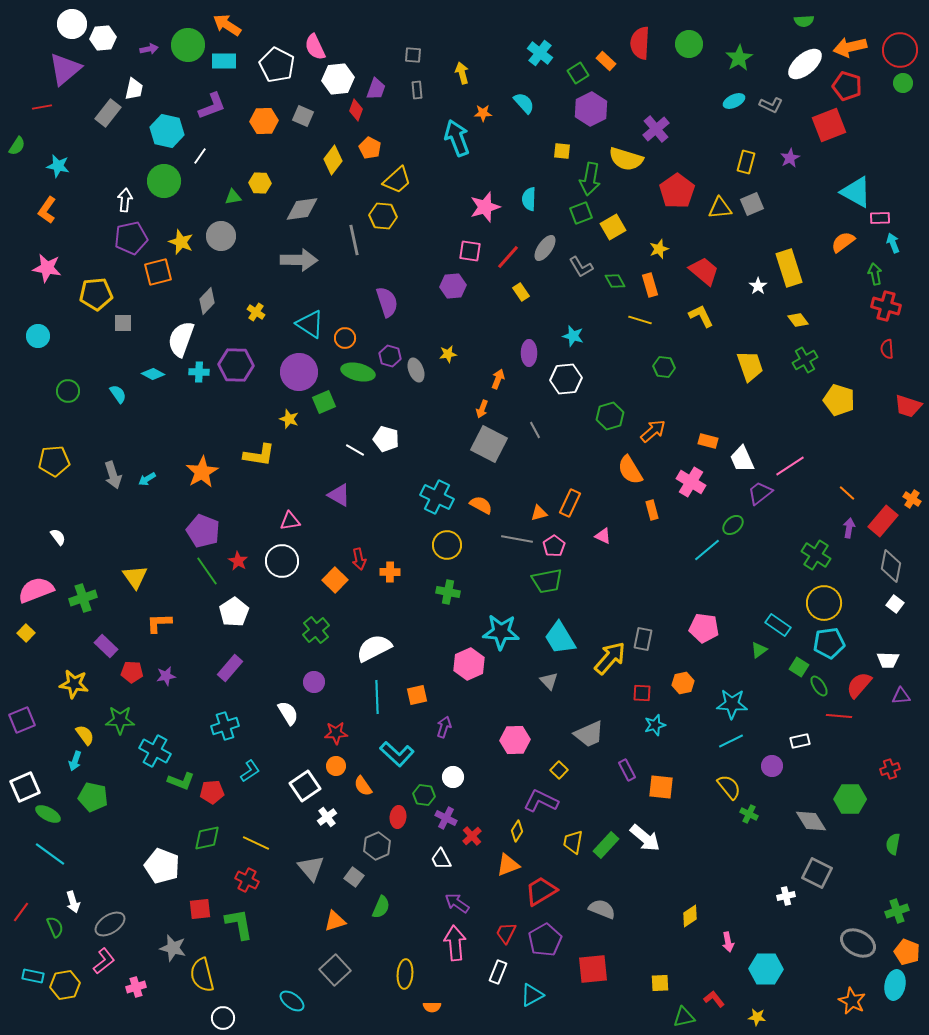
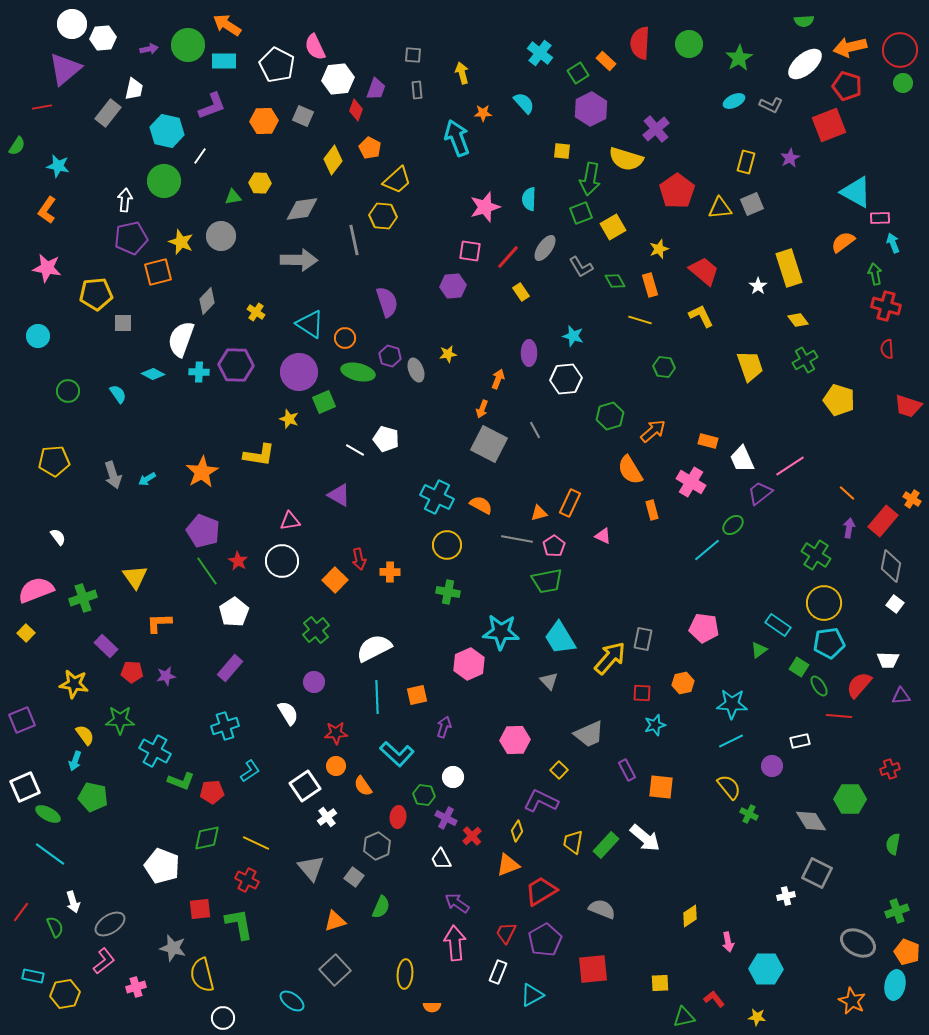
yellow hexagon at (65, 985): moved 9 px down
